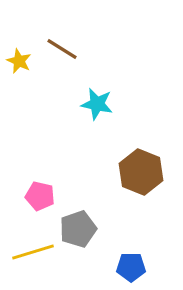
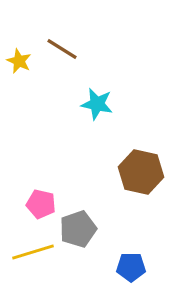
brown hexagon: rotated 9 degrees counterclockwise
pink pentagon: moved 1 px right, 8 px down
